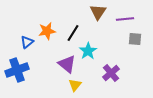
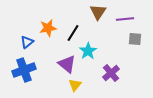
orange star: moved 1 px right, 3 px up
blue cross: moved 7 px right
